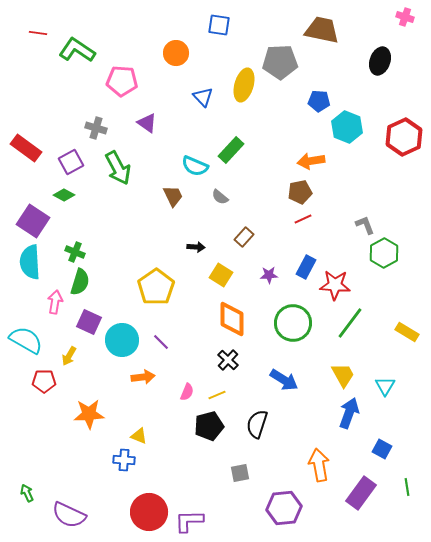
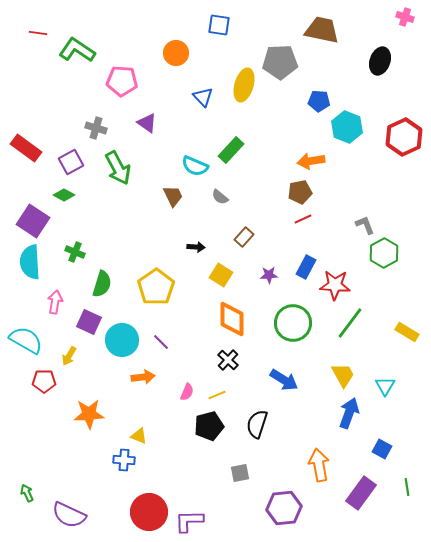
green semicircle at (80, 282): moved 22 px right, 2 px down
